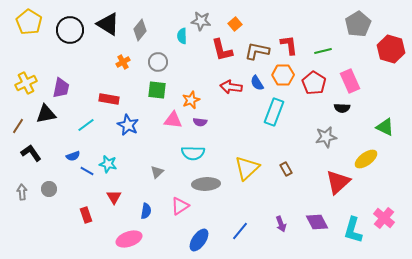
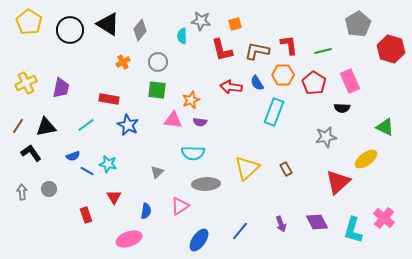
orange square at (235, 24): rotated 24 degrees clockwise
black triangle at (46, 114): moved 13 px down
